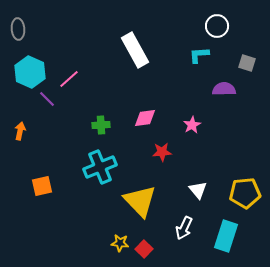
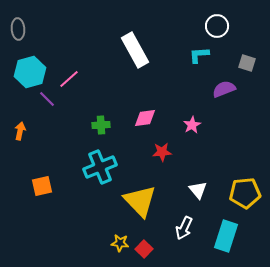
cyan hexagon: rotated 20 degrees clockwise
purple semicircle: rotated 20 degrees counterclockwise
